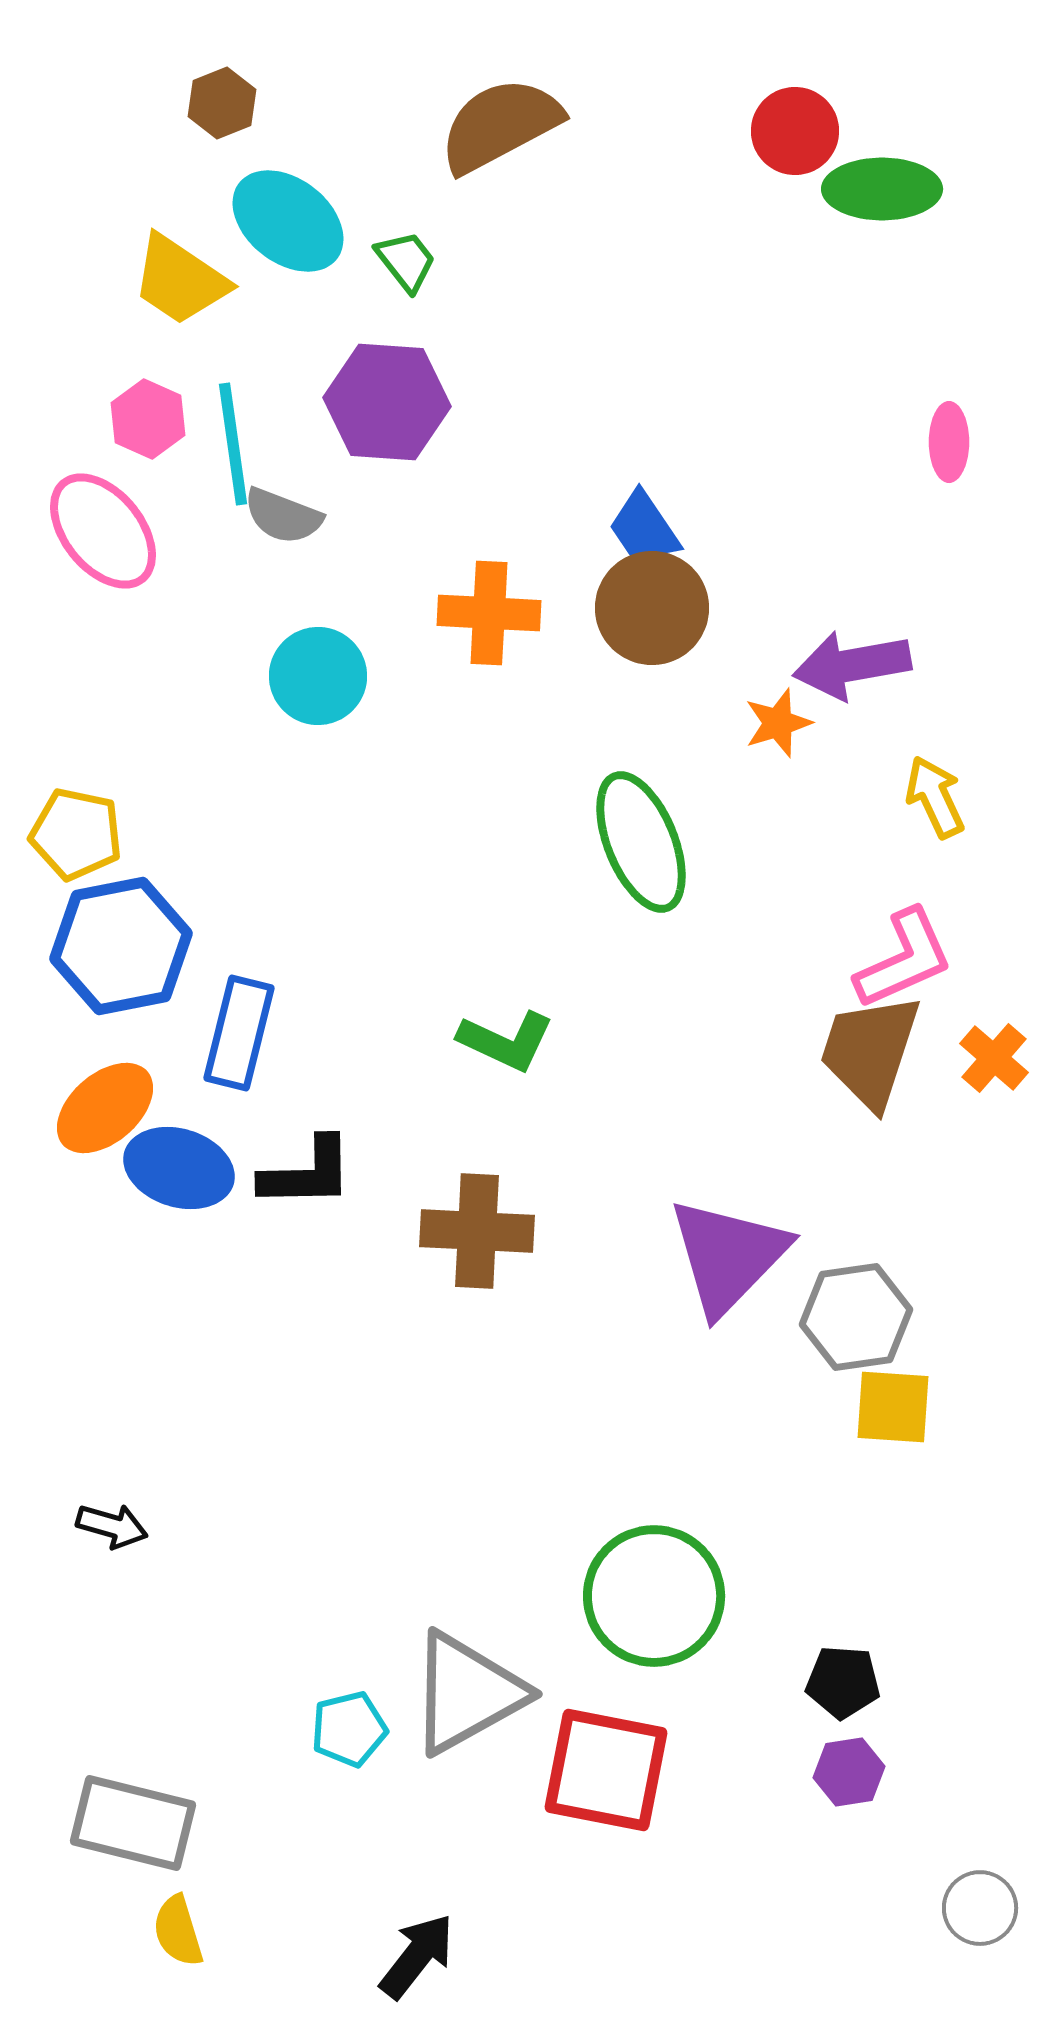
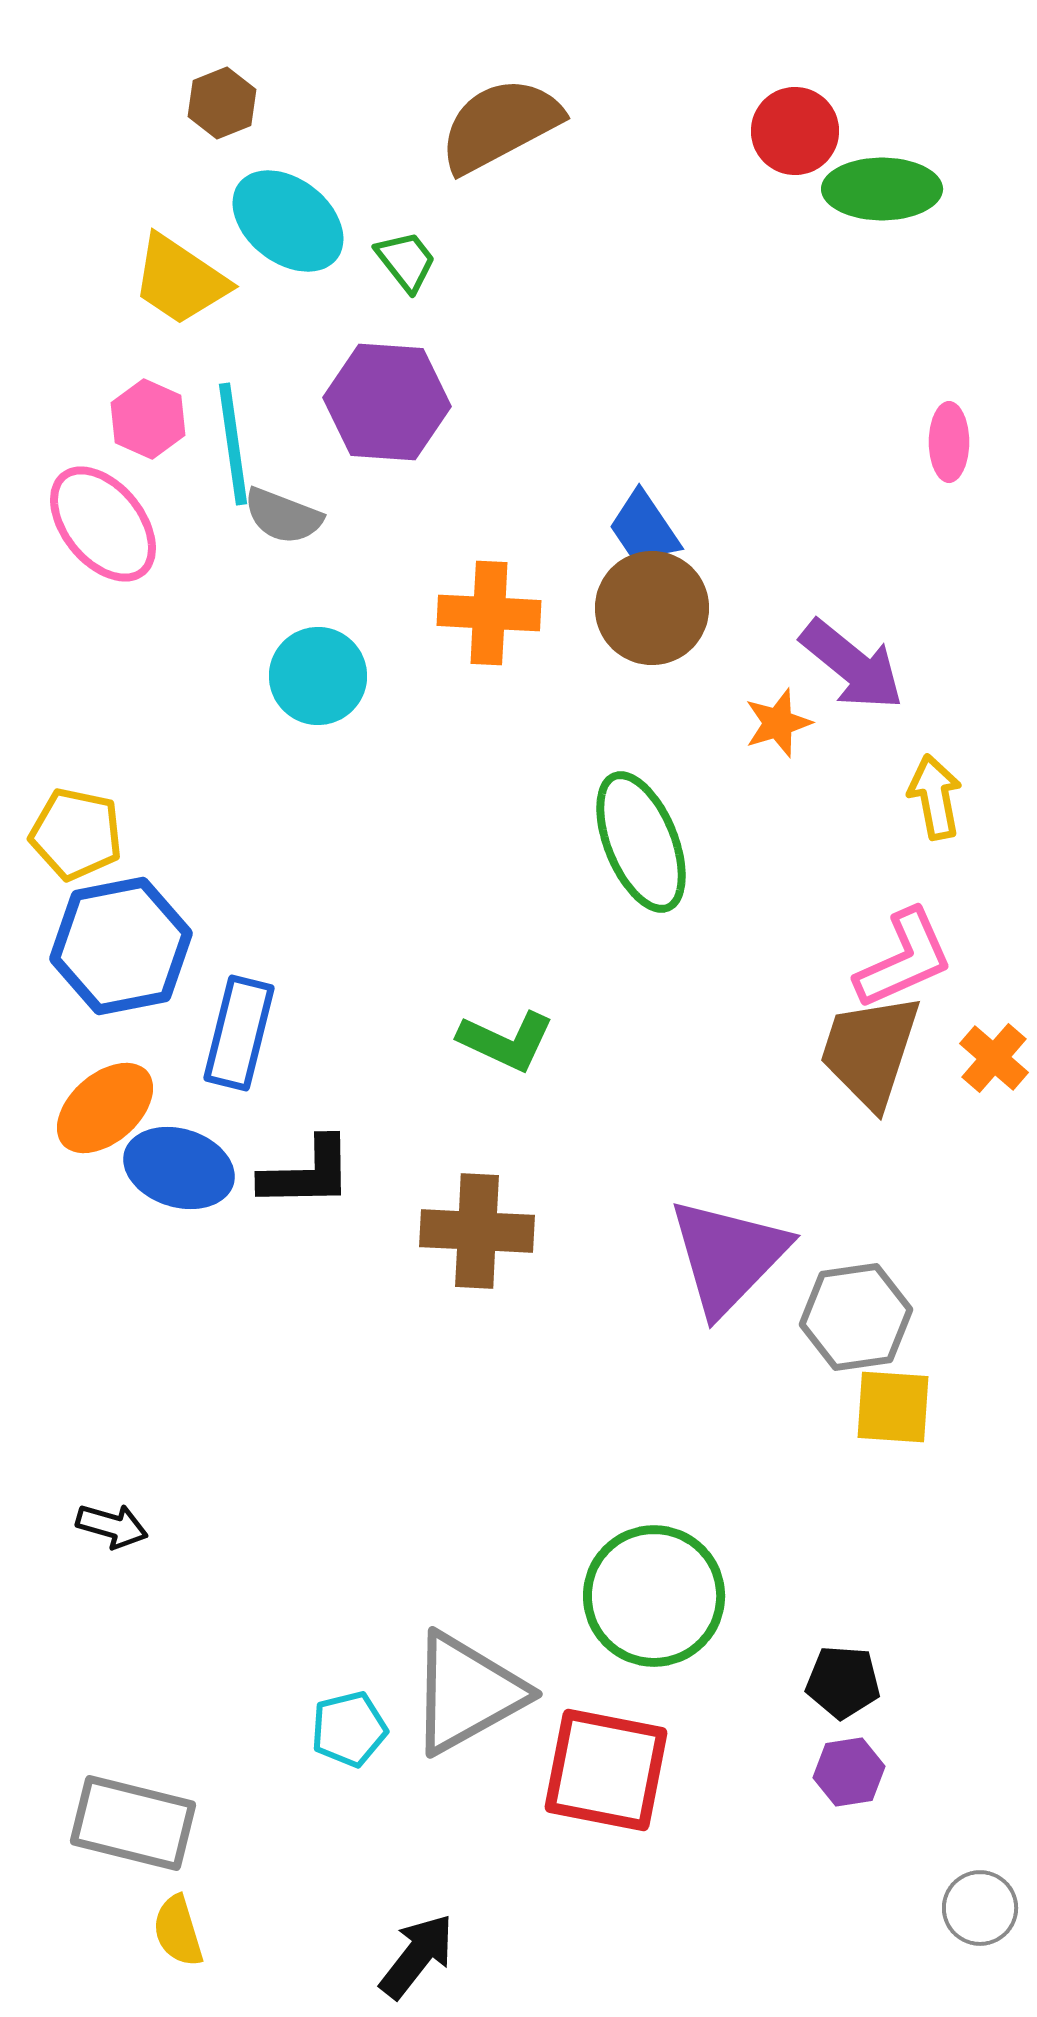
pink ellipse at (103, 531): moved 7 px up
purple arrow at (852, 665): rotated 131 degrees counterclockwise
yellow arrow at (935, 797): rotated 14 degrees clockwise
